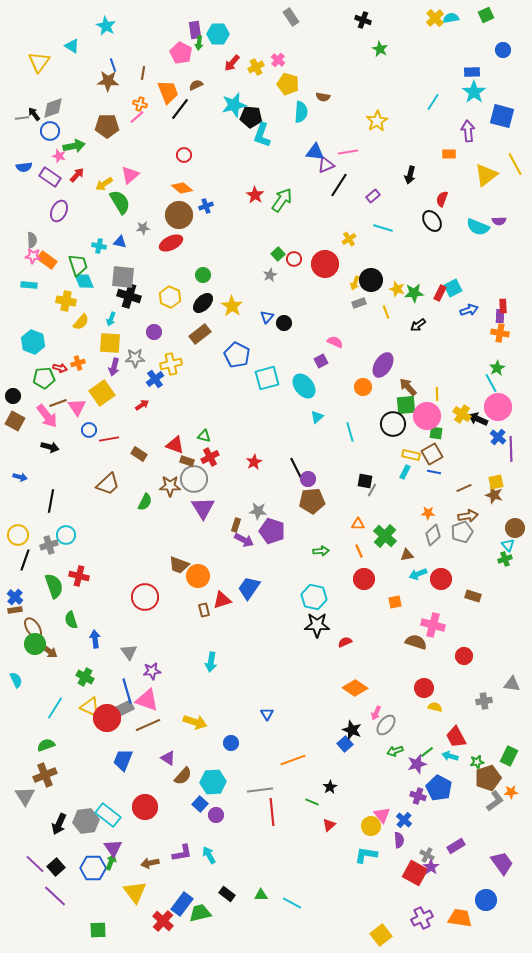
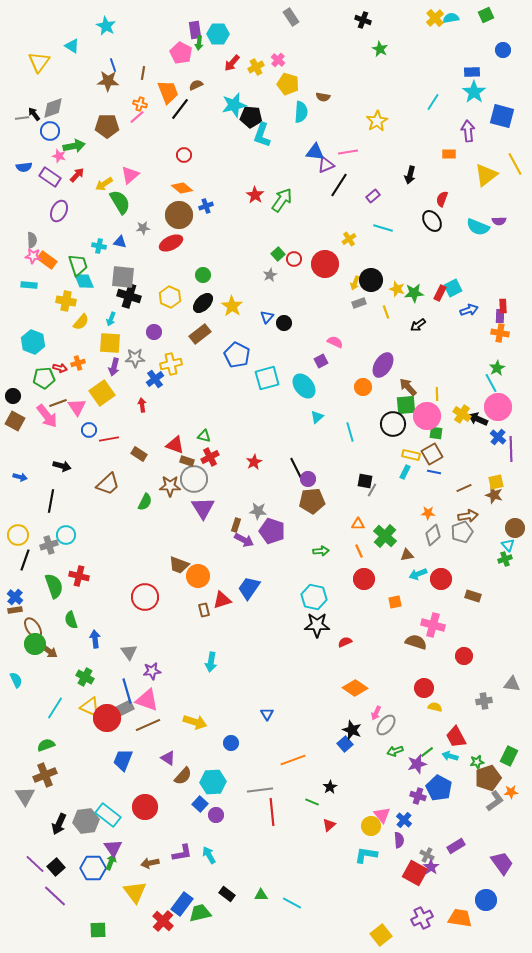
red arrow at (142, 405): rotated 64 degrees counterclockwise
black arrow at (50, 447): moved 12 px right, 19 px down
